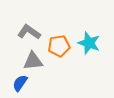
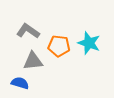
gray L-shape: moved 1 px left, 1 px up
orange pentagon: rotated 15 degrees clockwise
blue semicircle: rotated 72 degrees clockwise
